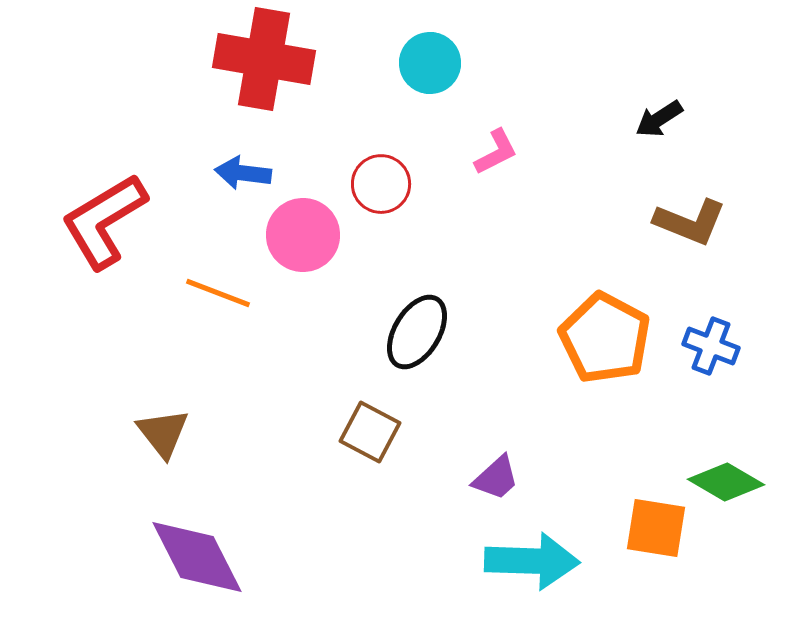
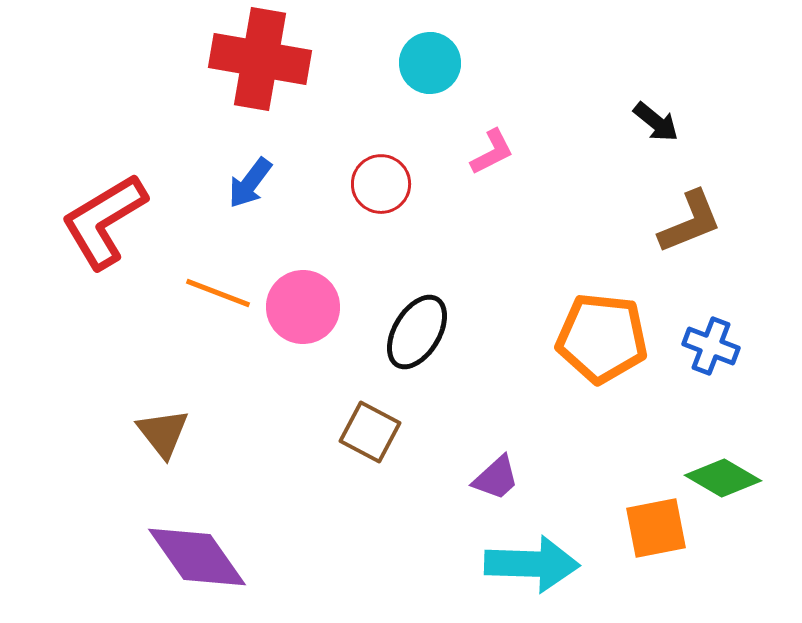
red cross: moved 4 px left
black arrow: moved 3 px left, 3 px down; rotated 108 degrees counterclockwise
pink L-shape: moved 4 px left
blue arrow: moved 7 px right, 10 px down; rotated 60 degrees counterclockwise
brown L-shape: rotated 44 degrees counterclockwise
pink circle: moved 72 px down
orange pentagon: moved 3 px left; rotated 22 degrees counterclockwise
green diamond: moved 3 px left, 4 px up
orange square: rotated 20 degrees counterclockwise
purple diamond: rotated 8 degrees counterclockwise
cyan arrow: moved 3 px down
